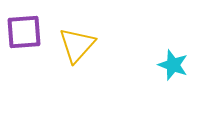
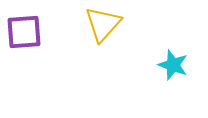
yellow triangle: moved 26 px right, 21 px up
